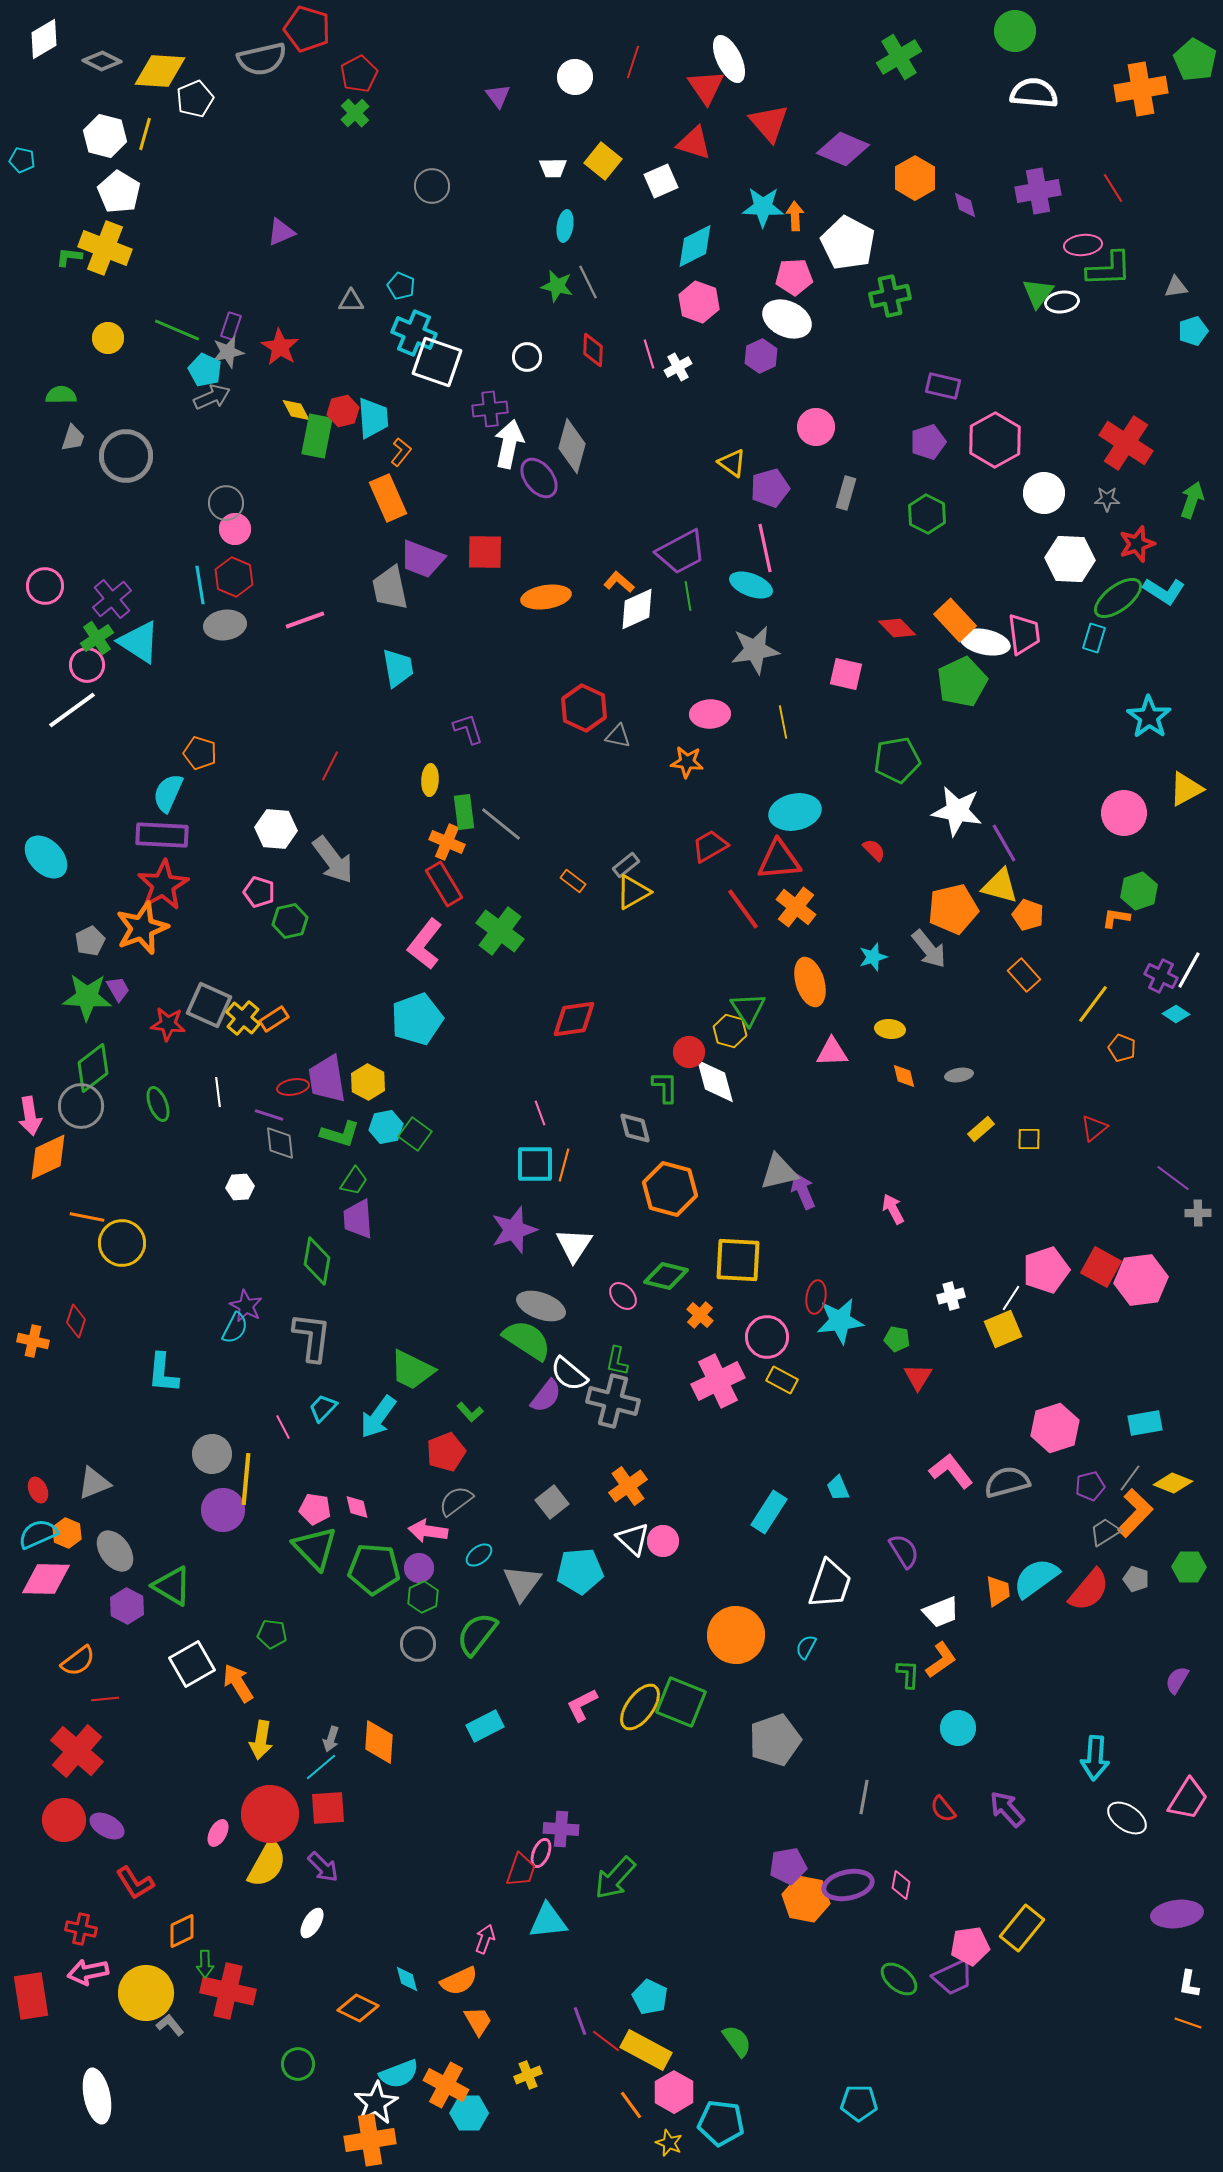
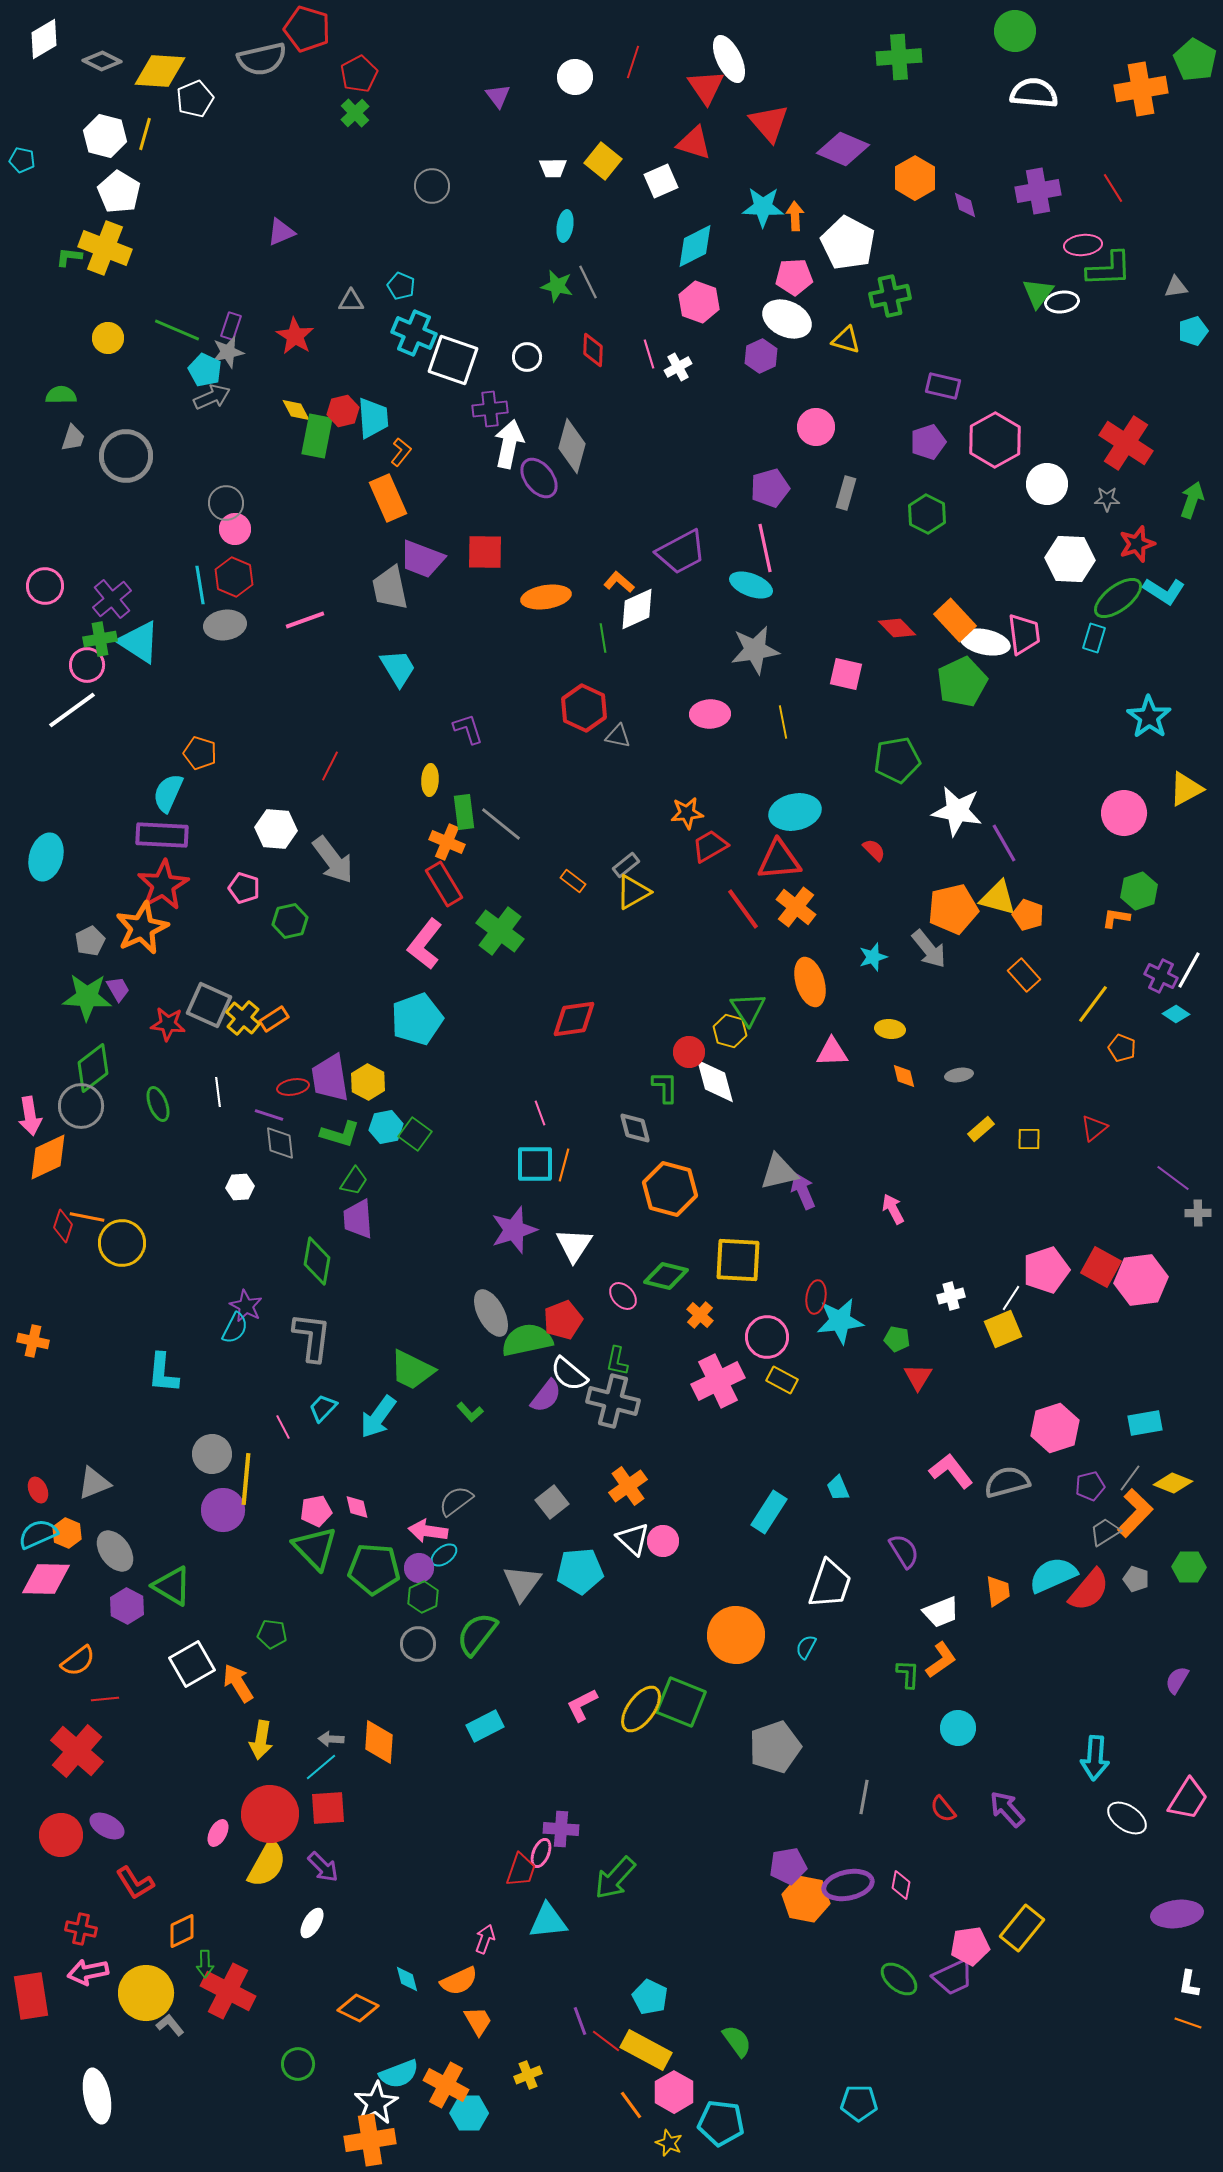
green cross at (899, 57): rotated 27 degrees clockwise
red star at (280, 347): moved 15 px right, 11 px up
white square at (437, 362): moved 16 px right, 2 px up
yellow triangle at (732, 463): moved 114 px right, 123 px up; rotated 20 degrees counterclockwise
white circle at (1044, 493): moved 3 px right, 9 px up
green line at (688, 596): moved 85 px left, 42 px down
green cross at (97, 638): moved 3 px right, 1 px down; rotated 24 degrees clockwise
cyan trapezoid at (398, 668): rotated 21 degrees counterclockwise
orange star at (687, 762): moved 51 px down; rotated 12 degrees counterclockwise
cyan ellipse at (46, 857): rotated 60 degrees clockwise
yellow triangle at (1000, 886): moved 2 px left, 12 px down
pink pentagon at (259, 892): moved 15 px left, 4 px up
orange star at (142, 928): rotated 4 degrees counterclockwise
purple trapezoid at (327, 1079): moved 3 px right, 1 px up
gray ellipse at (541, 1306): moved 50 px left, 7 px down; rotated 42 degrees clockwise
red diamond at (76, 1321): moved 13 px left, 95 px up
green semicircle at (527, 1340): rotated 45 degrees counterclockwise
red pentagon at (446, 1452): moved 117 px right, 132 px up
pink pentagon at (315, 1509): moved 1 px right, 2 px down; rotated 20 degrees counterclockwise
cyan ellipse at (479, 1555): moved 35 px left
cyan semicircle at (1036, 1578): moved 17 px right, 3 px up; rotated 12 degrees clockwise
yellow ellipse at (640, 1707): moved 1 px right, 2 px down
gray arrow at (331, 1739): rotated 75 degrees clockwise
gray pentagon at (775, 1740): moved 7 px down
red circle at (64, 1820): moved 3 px left, 15 px down
red cross at (228, 1991): rotated 14 degrees clockwise
